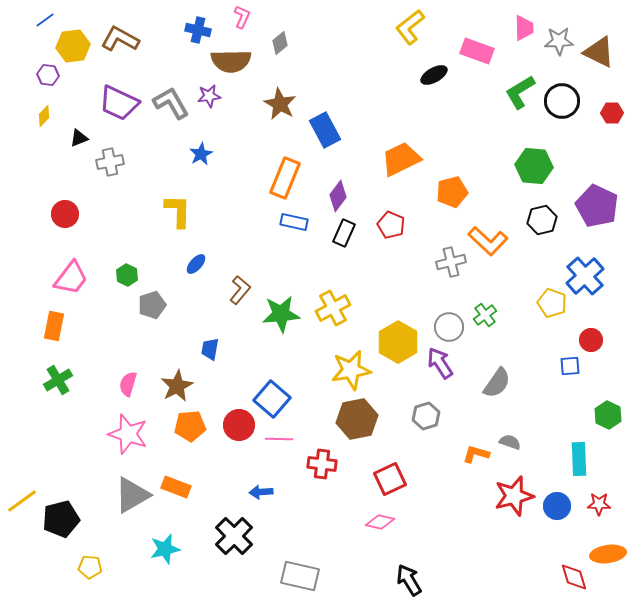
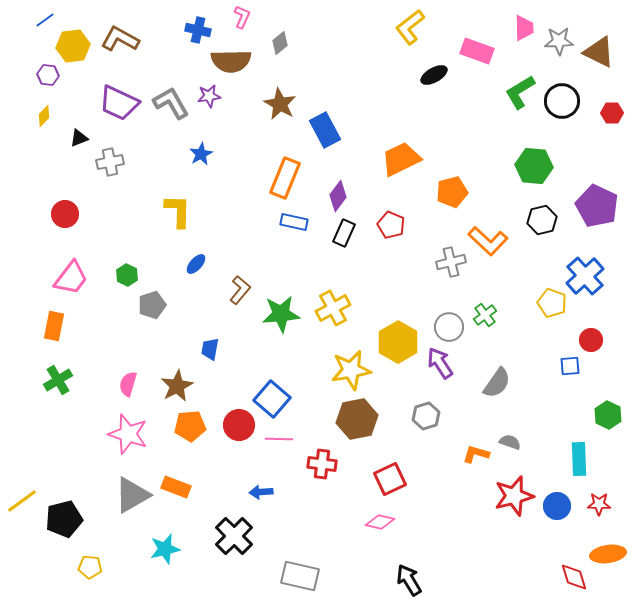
black pentagon at (61, 519): moved 3 px right
